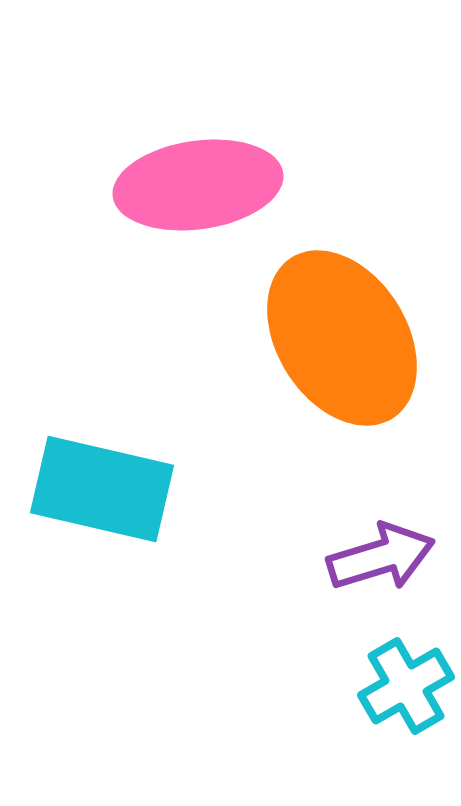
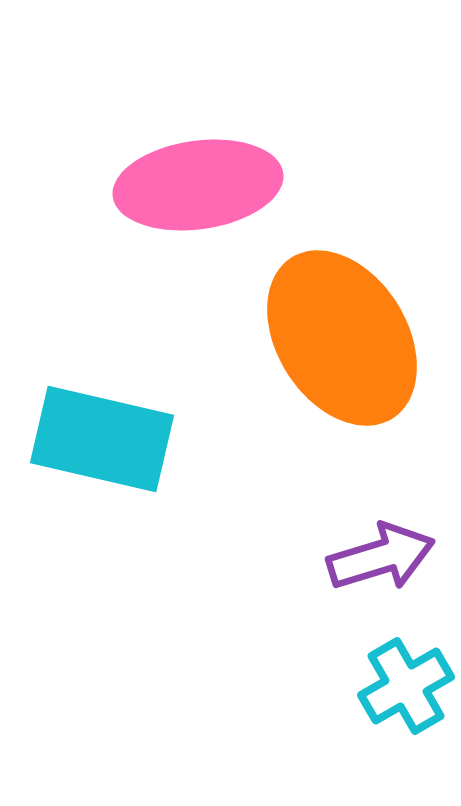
cyan rectangle: moved 50 px up
